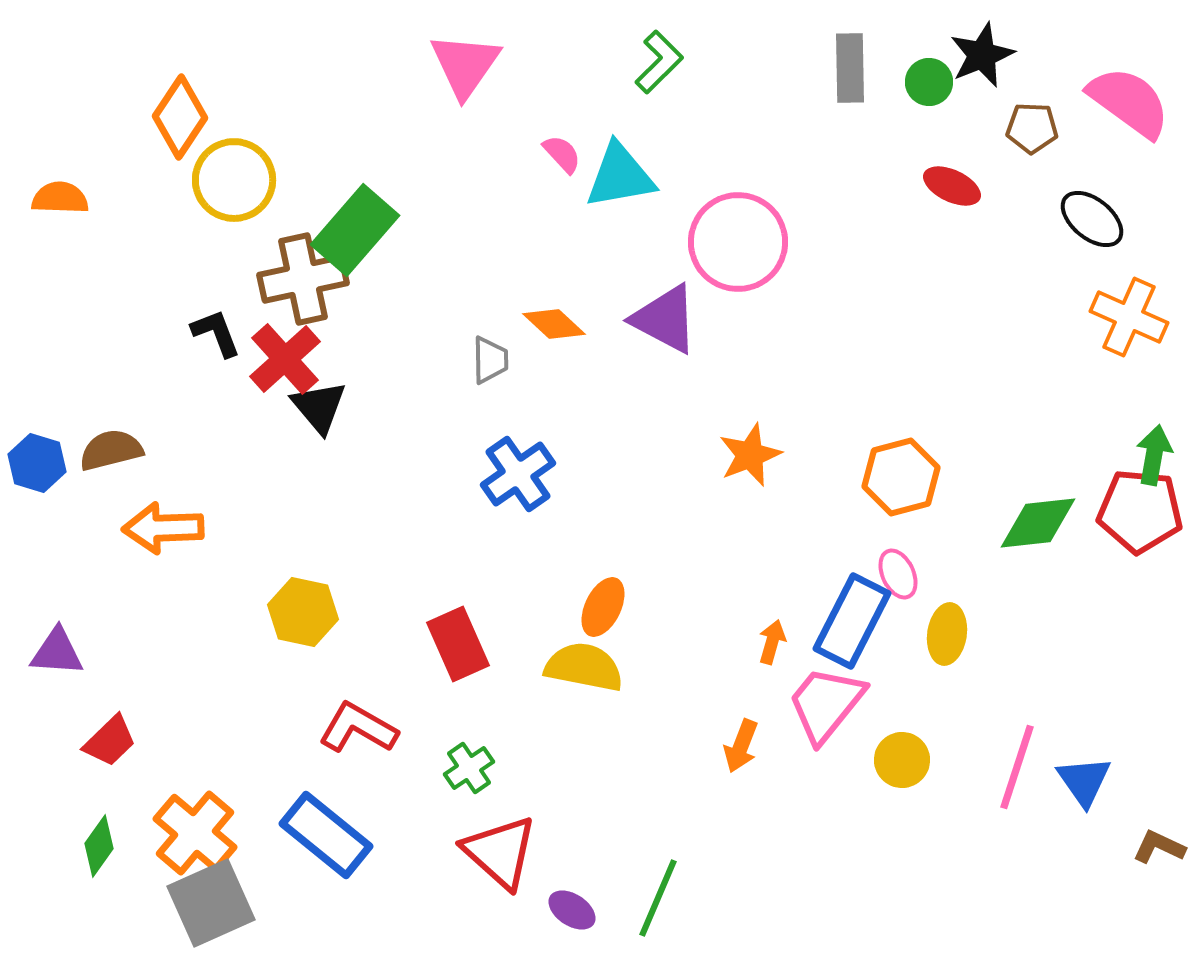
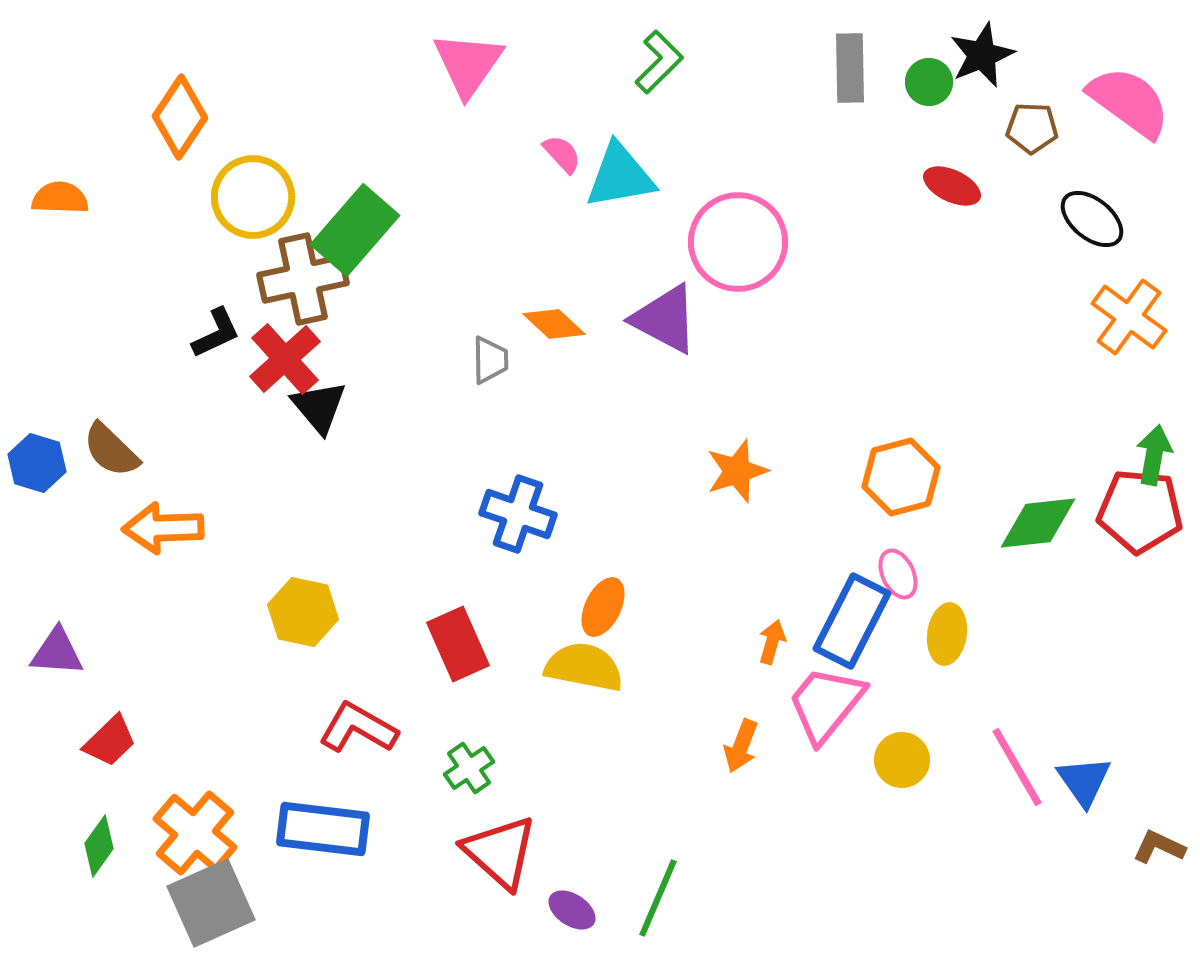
pink triangle at (465, 65): moved 3 px right, 1 px up
yellow circle at (234, 180): moved 19 px right, 17 px down
orange cross at (1129, 317): rotated 12 degrees clockwise
black L-shape at (216, 333): rotated 86 degrees clockwise
brown semicircle at (111, 450): rotated 122 degrees counterclockwise
orange star at (750, 455): moved 13 px left, 16 px down; rotated 4 degrees clockwise
blue cross at (518, 474): moved 40 px down; rotated 36 degrees counterclockwise
pink line at (1017, 767): rotated 48 degrees counterclockwise
blue rectangle at (326, 835): moved 3 px left, 6 px up; rotated 32 degrees counterclockwise
